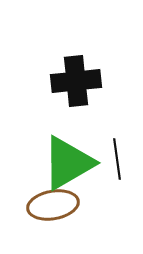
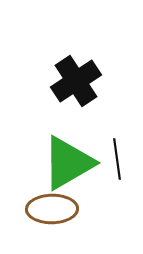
black cross: rotated 27 degrees counterclockwise
brown ellipse: moved 1 px left, 4 px down; rotated 9 degrees clockwise
